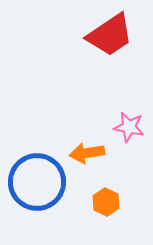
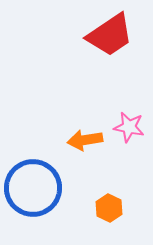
orange arrow: moved 2 px left, 13 px up
blue circle: moved 4 px left, 6 px down
orange hexagon: moved 3 px right, 6 px down
